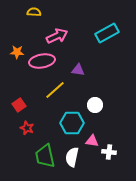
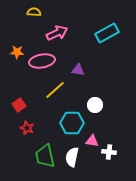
pink arrow: moved 3 px up
